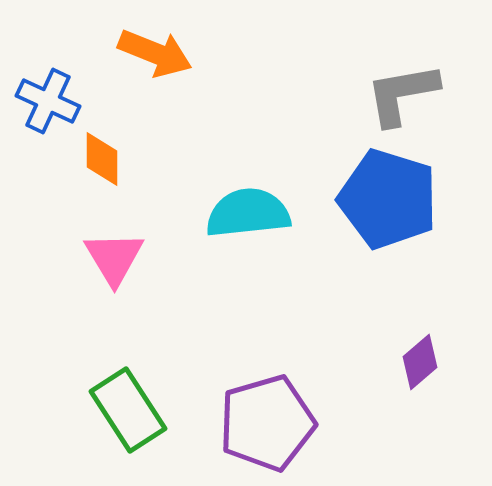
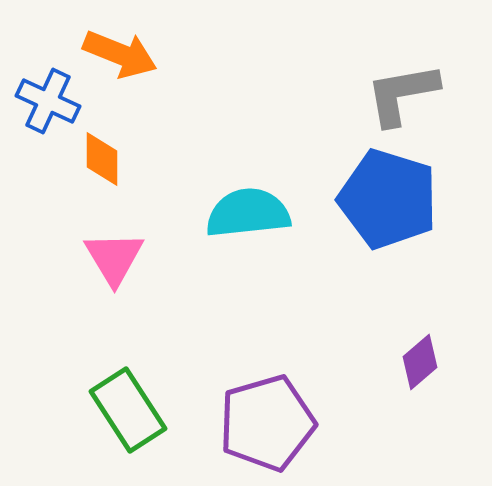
orange arrow: moved 35 px left, 1 px down
